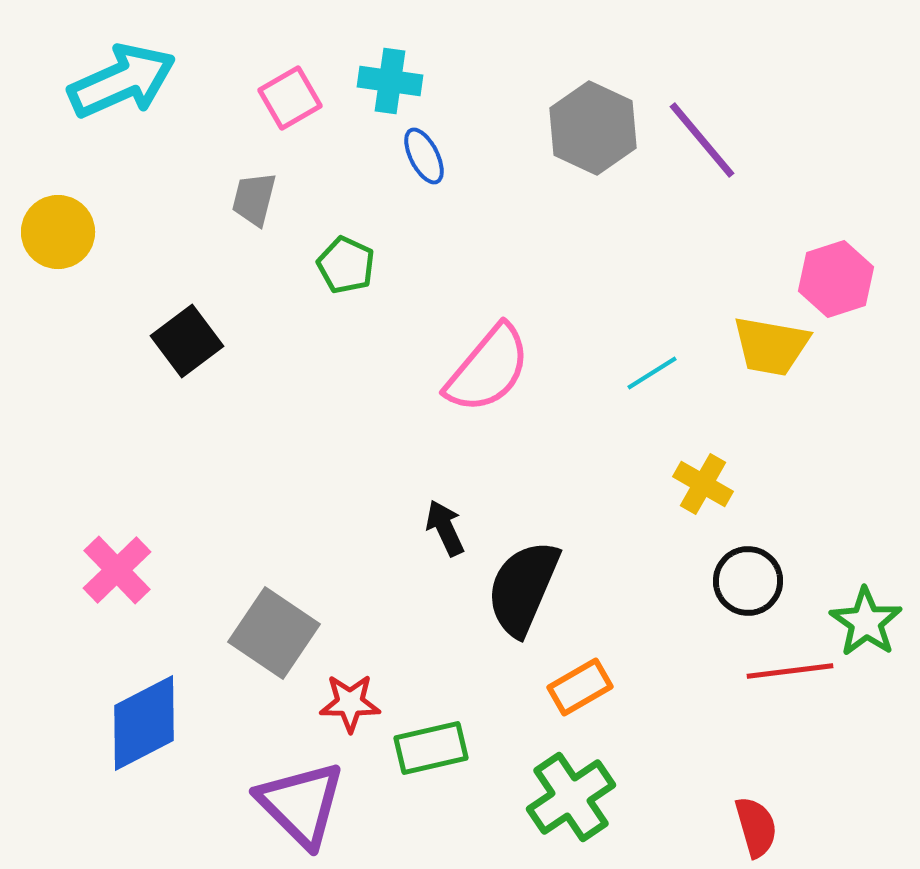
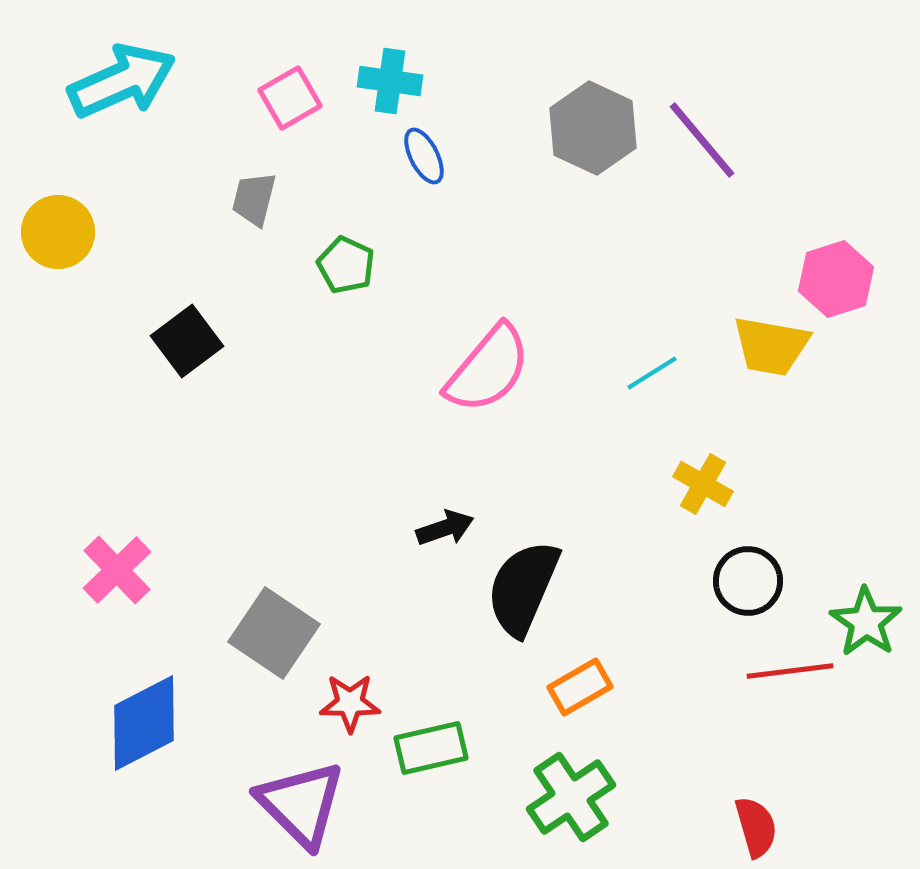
black arrow: rotated 96 degrees clockwise
